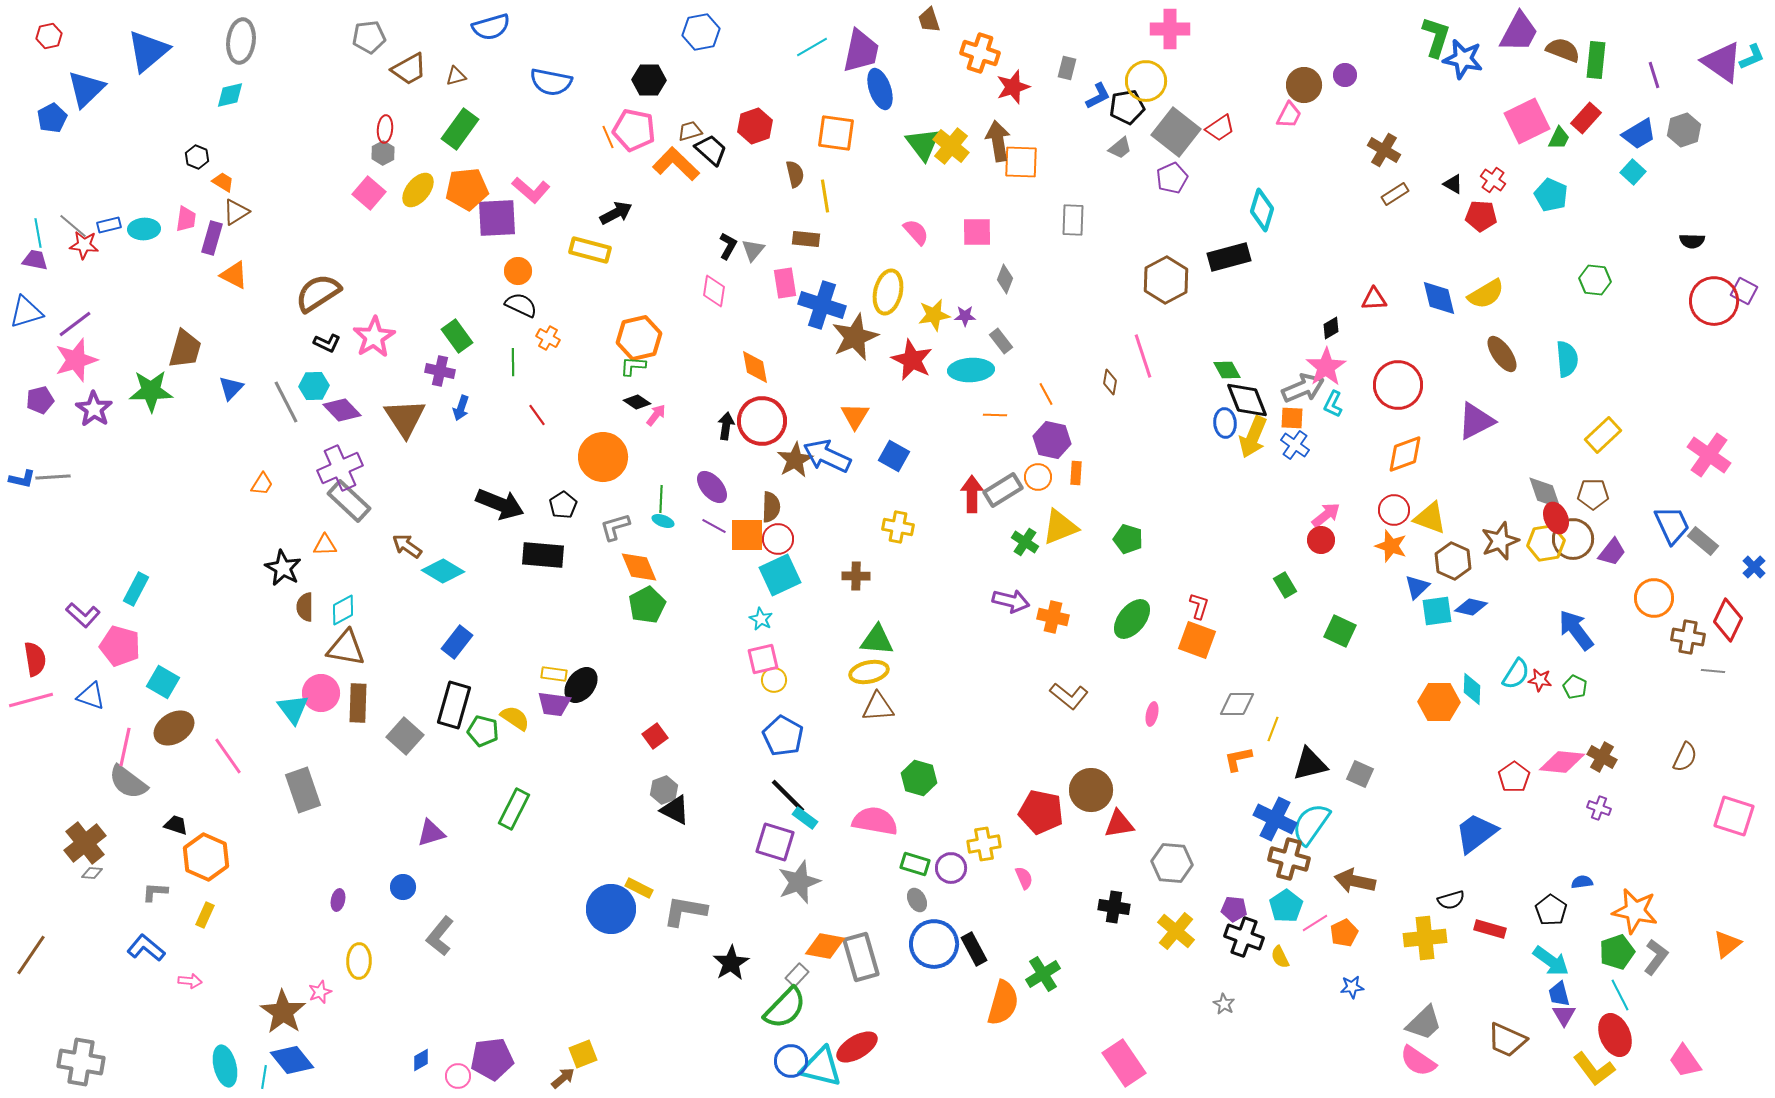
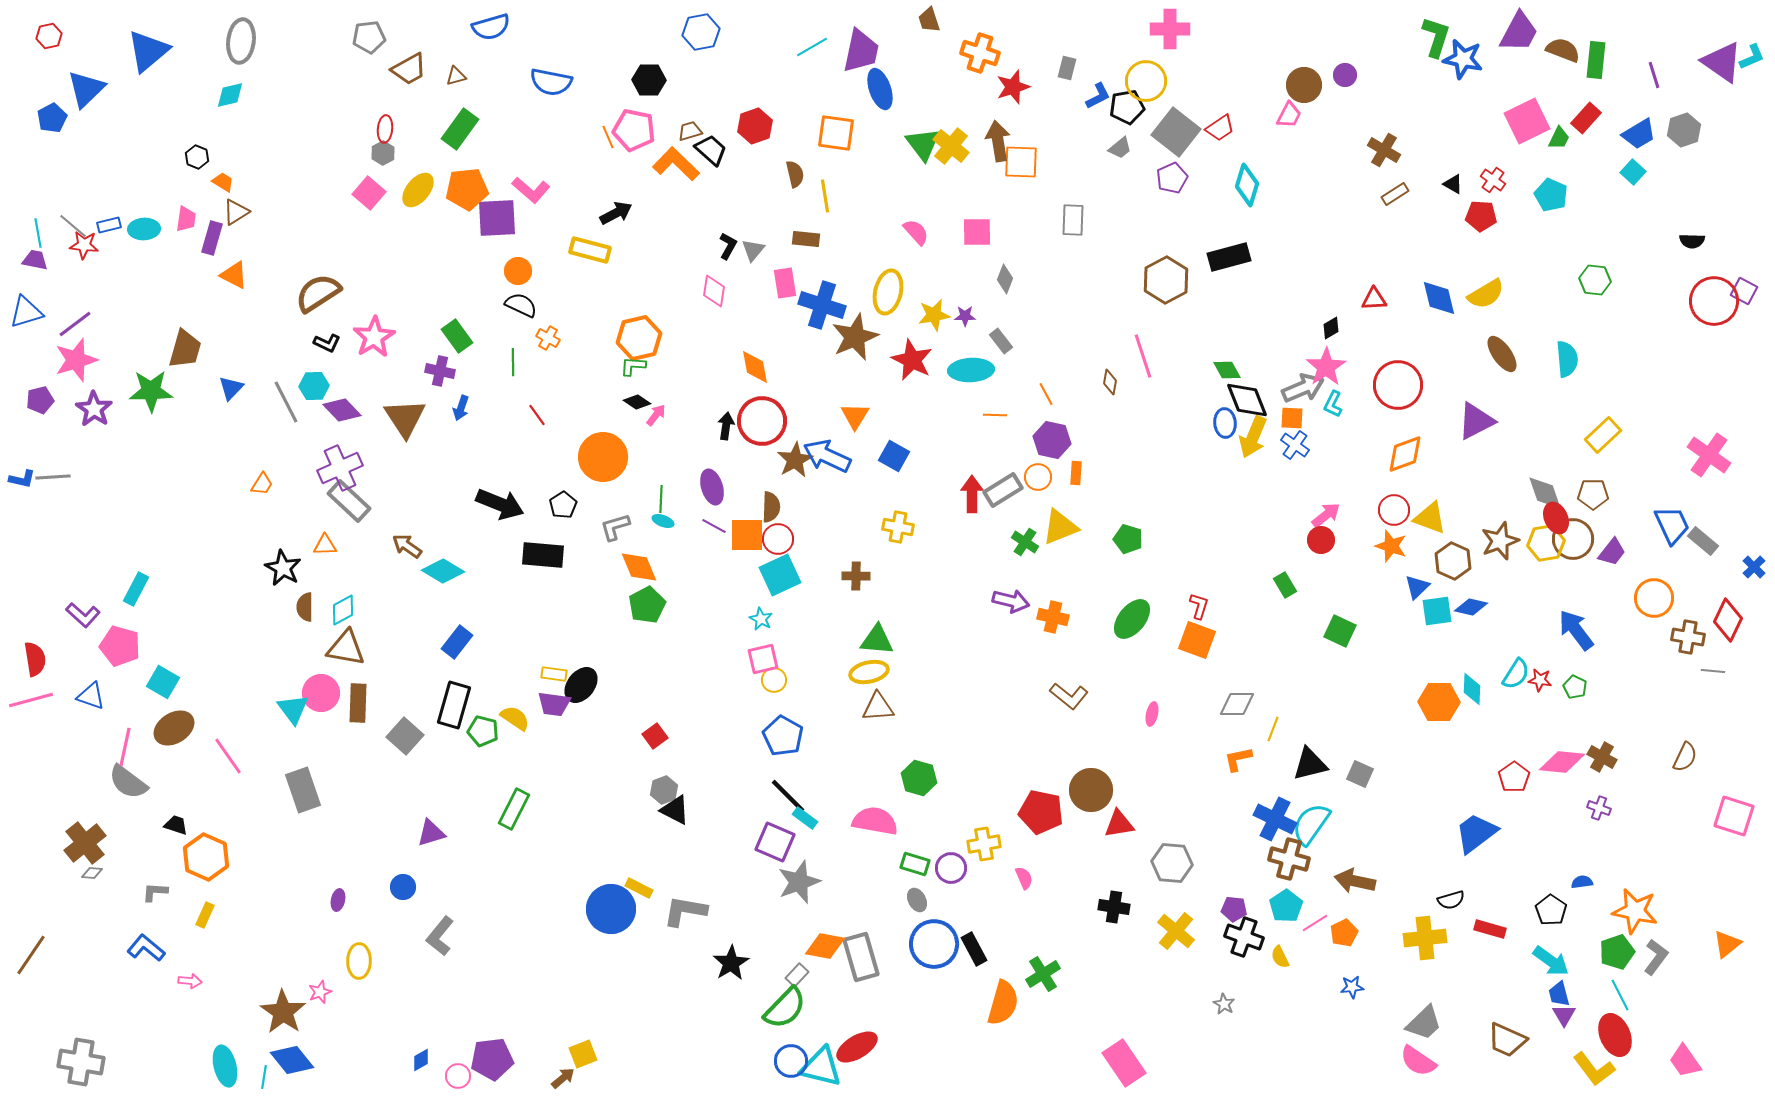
cyan diamond at (1262, 210): moved 15 px left, 25 px up
purple ellipse at (712, 487): rotated 24 degrees clockwise
purple square at (775, 842): rotated 6 degrees clockwise
